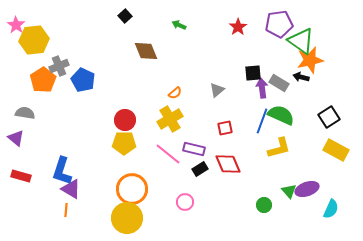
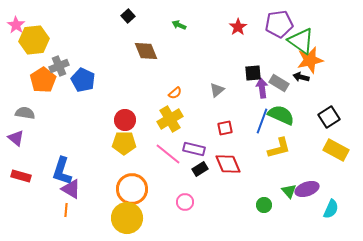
black square at (125, 16): moved 3 px right
